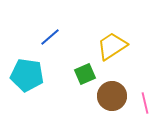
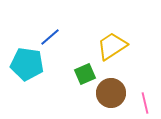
cyan pentagon: moved 11 px up
brown circle: moved 1 px left, 3 px up
